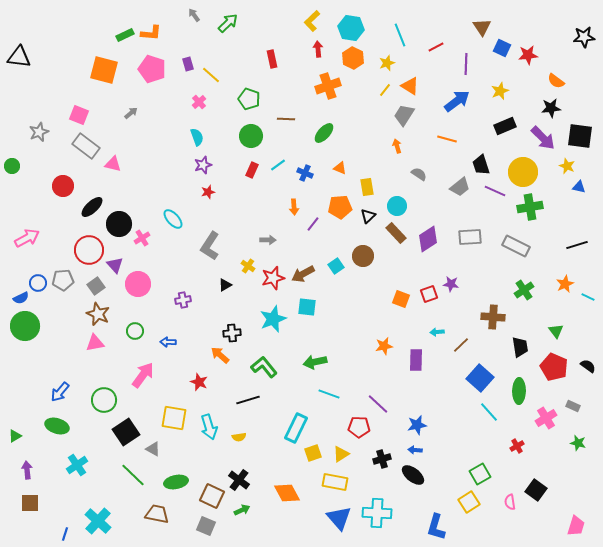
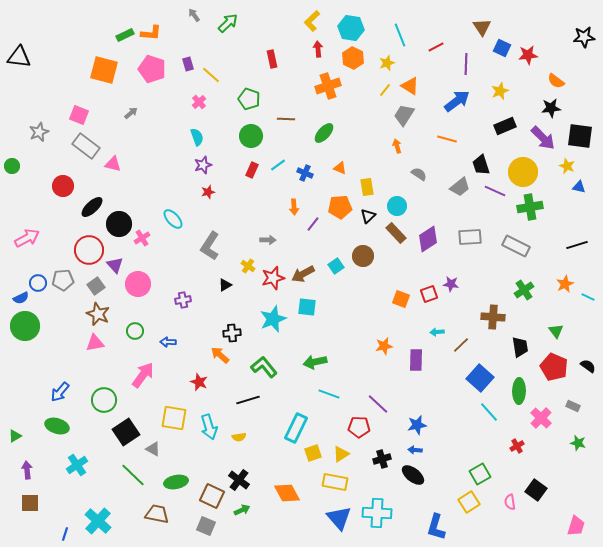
pink cross at (546, 418): moved 5 px left; rotated 15 degrees counterclockwise
